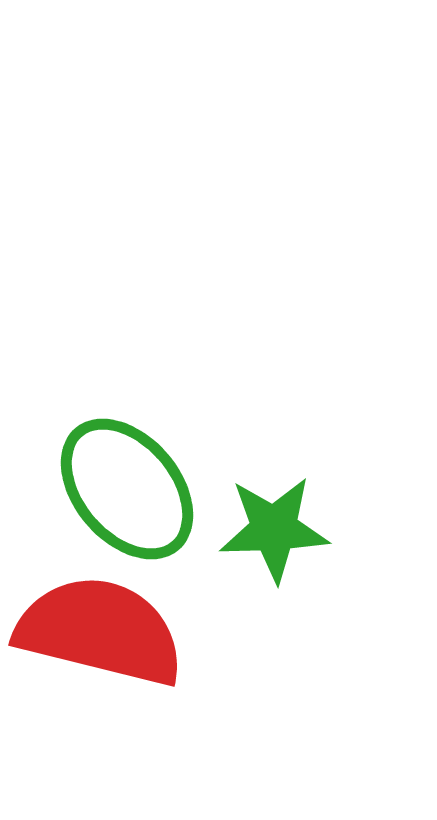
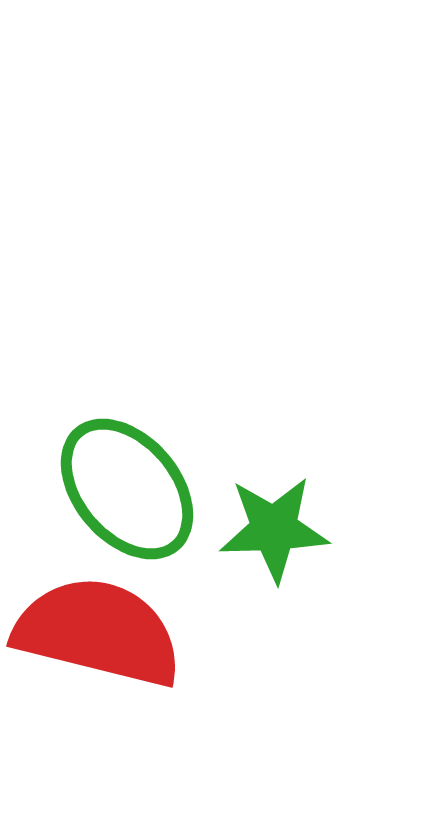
red semicircle: moved 2 px left, 1 px down
